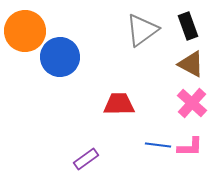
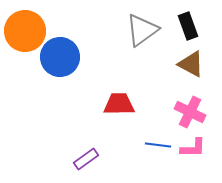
pink cross: moved 2 px left, 9 px down; rotated 16 degrees counterclockwise
pink L-shape: moved 3 px right, 1 px down
